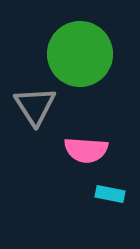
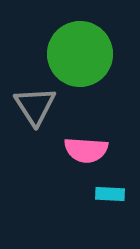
cyan rectangle: rotated 8 degrees counterclockwise
